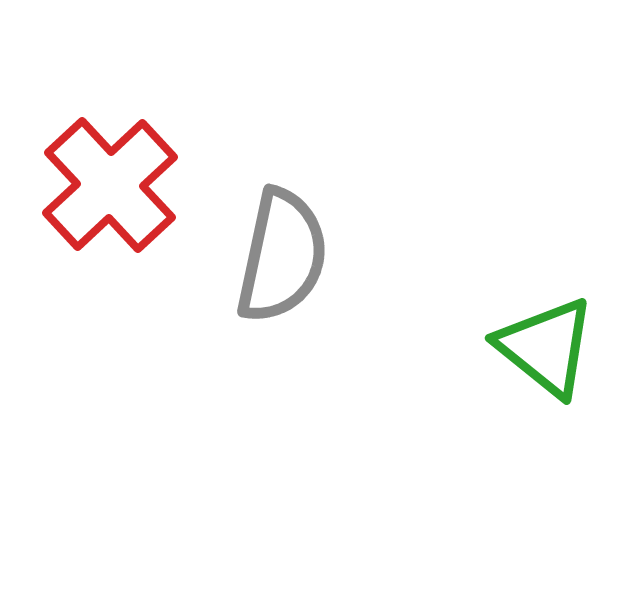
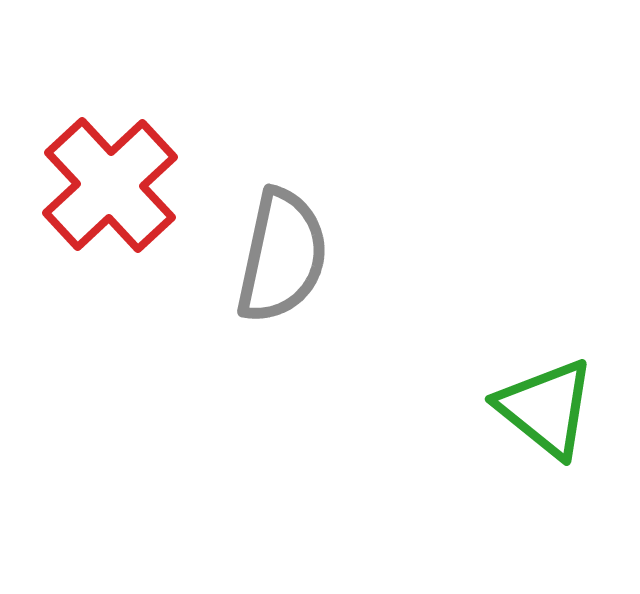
green triangle: moved 61 px down
